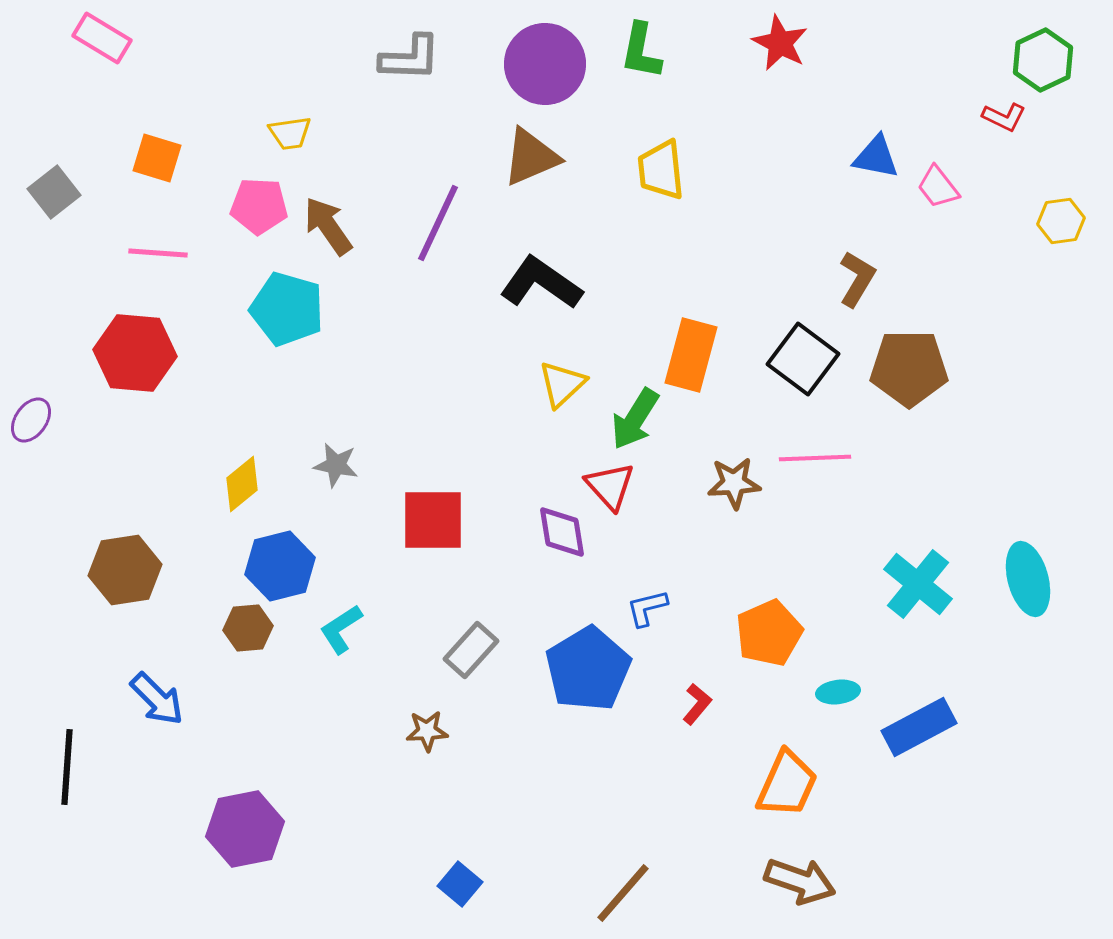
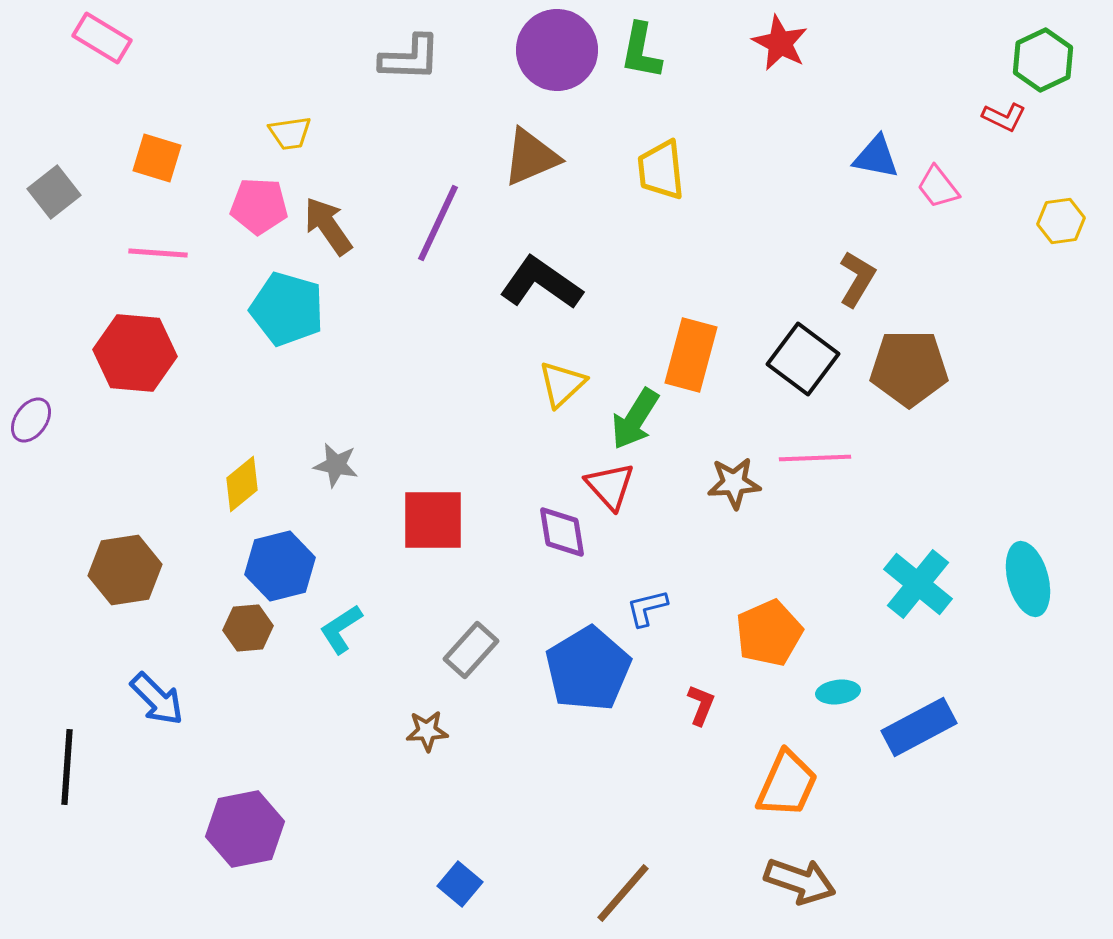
purple circle at (545, 64): moved 12 px right, 14 px up
red L-shape at (697, 704): moved 4 px right, 1 px down; rotated 18 degrees counterclockwise
